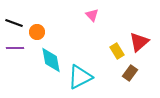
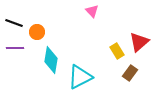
pink triangle: moved 4 px up
cyan diamond: rotated 20 degrees clockwise
